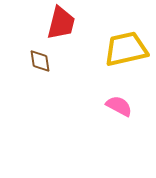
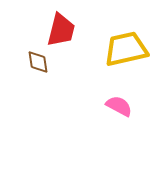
red trapezoid: moved 7 px down
brown diamond: moved 2 px left, 1 px down
